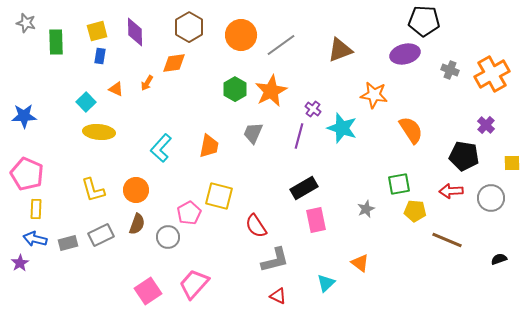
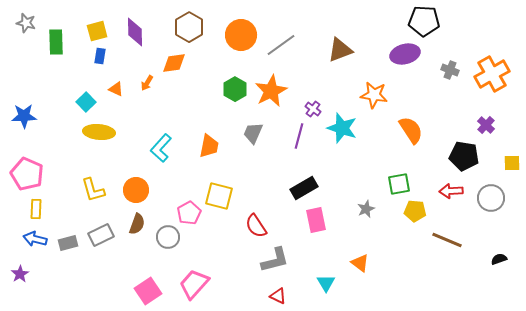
purple star at (20, 263): moved 11 px down
cyan triangle at (326, 283): rotated 18 degrees counterclockwise
